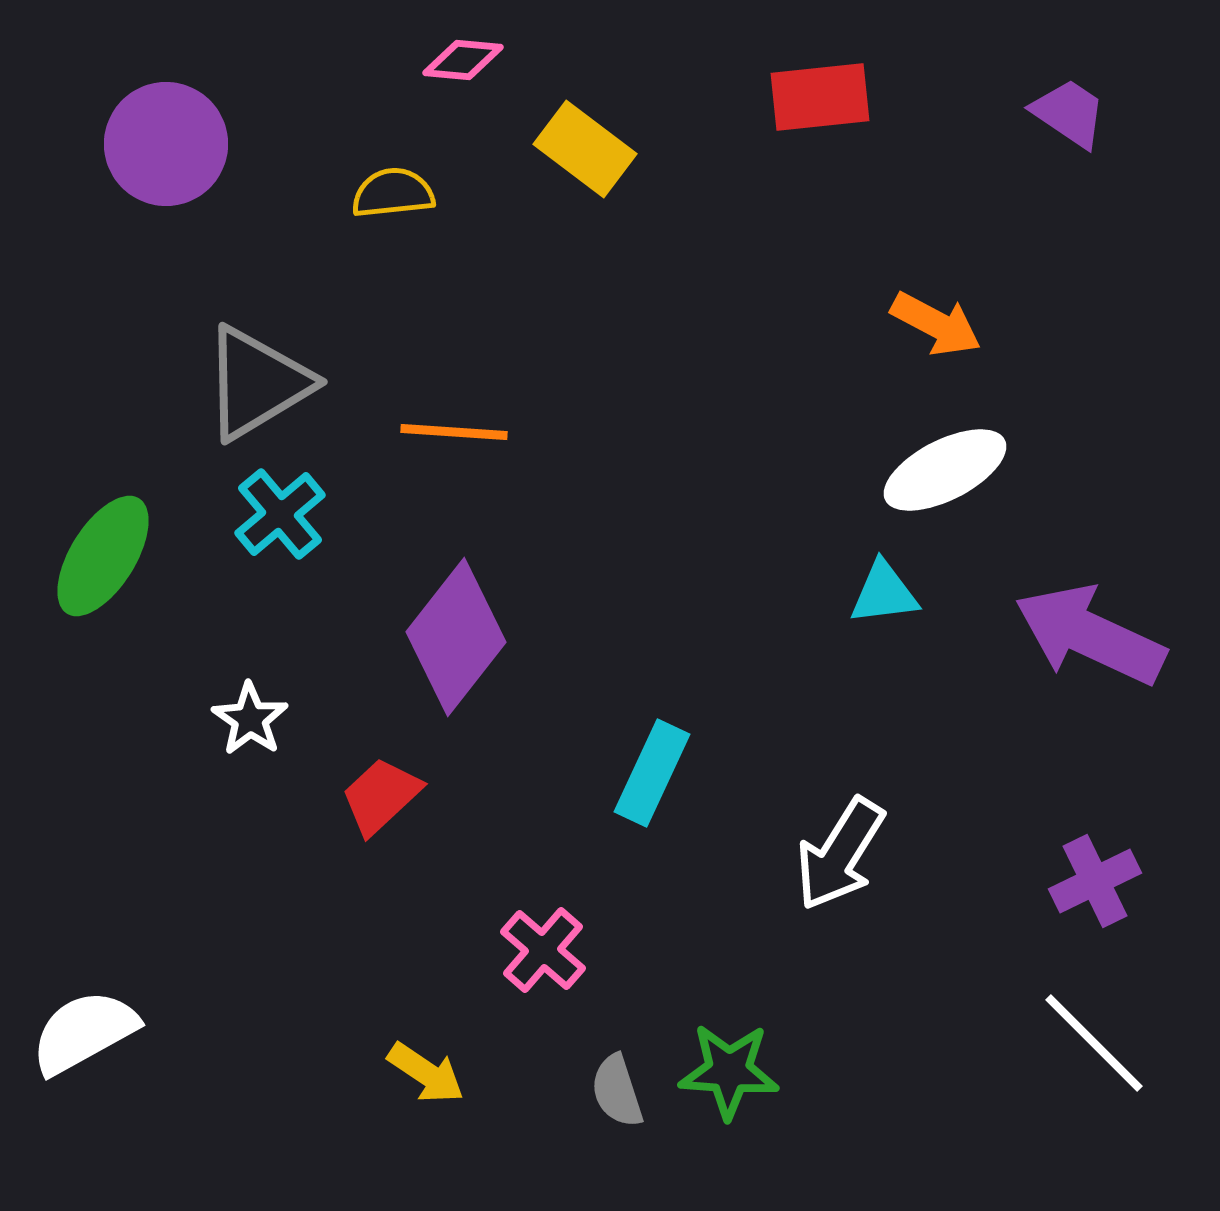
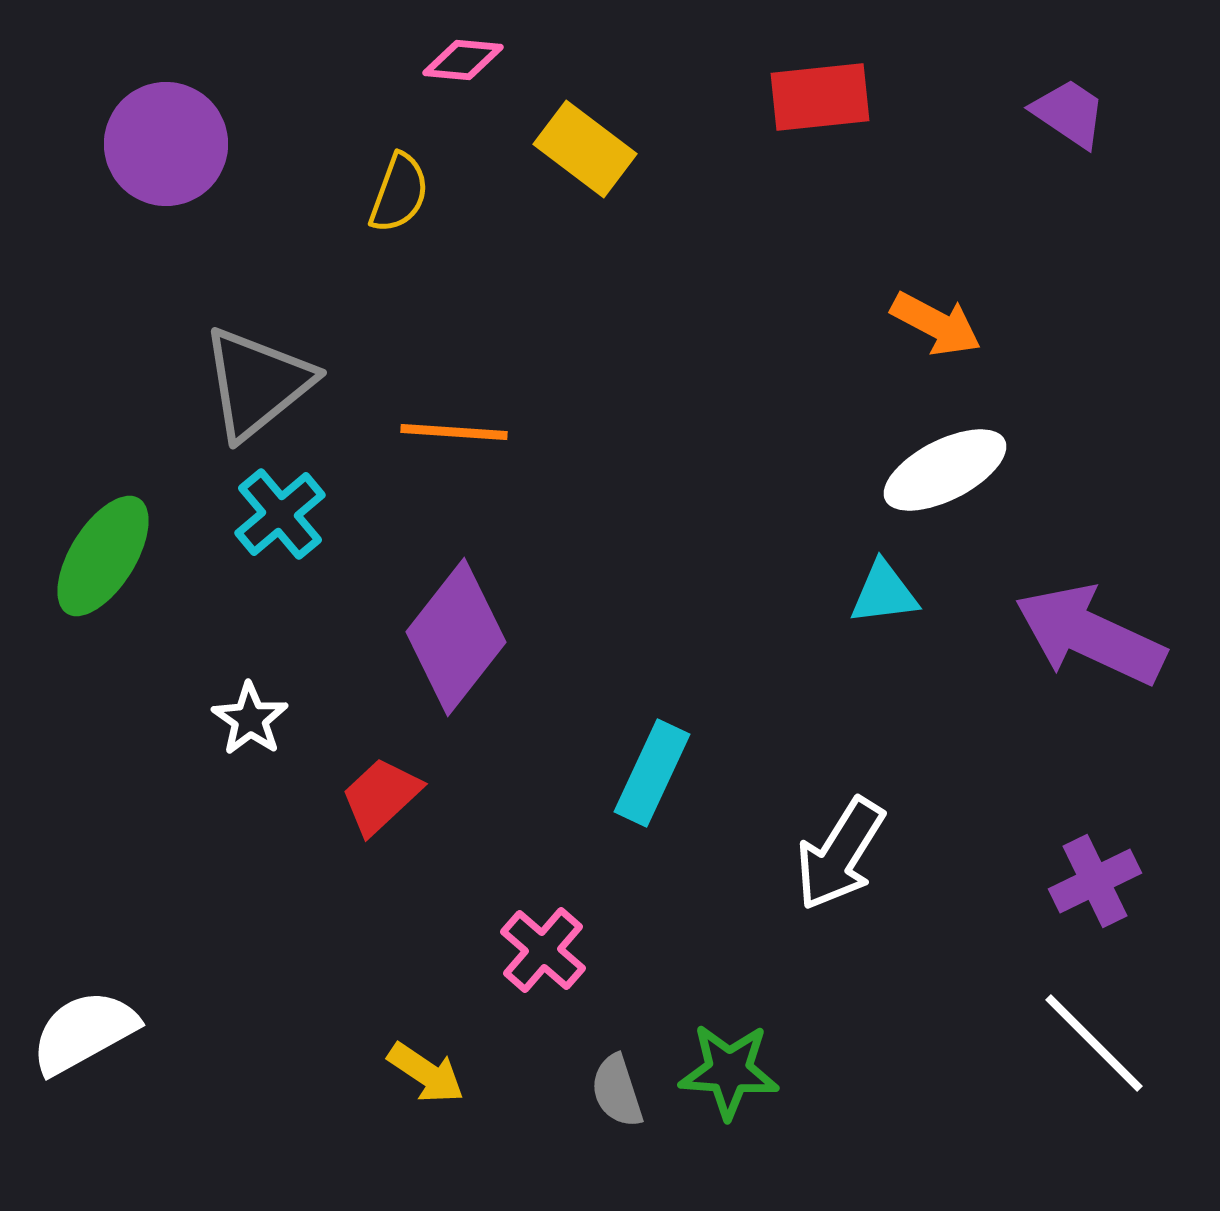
yellow semicircle: moved 6 px right; rotated 116 degrees clockwise
gray triangle: rotated 8 degrees counterclockwise
